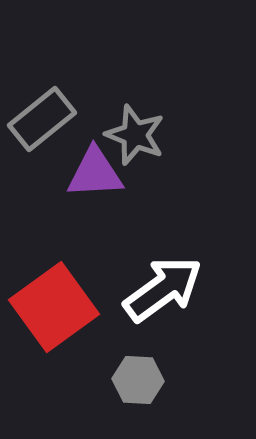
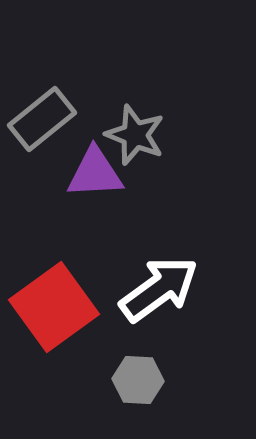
white arrow: moved 4 px left
